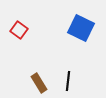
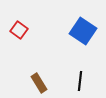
blue square: moved 2 px right, 3 px down; rotated 8 degrees clockwise
black line: moved 12 px right
